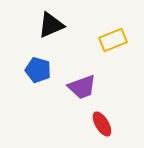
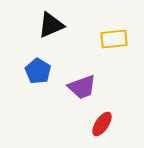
yellow rectangle: moved 1 px right, 1 px up; rotated 16 degrees clockwise
blue pentagon: moved 1 px down; rotated 15 degrees clockwise
red ellipse: rotated 65 degrees clockwise
